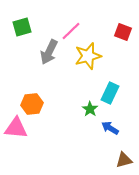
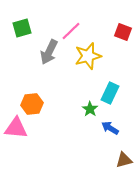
green square: moved 1 px down
